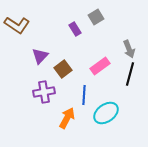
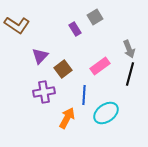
gray square: moved 1 px left
